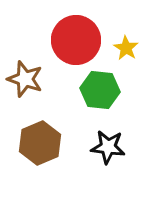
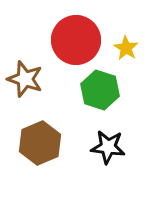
green hexagon: rotated 12 degrees clockwise
